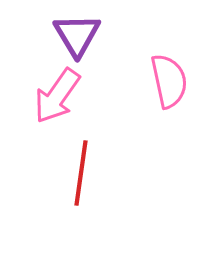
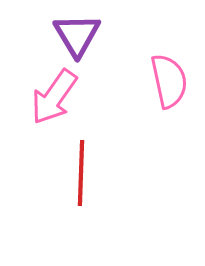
pink arrow: moved 3 px left, 1 px down
red line: rotated 6 degrees counterclockwise
